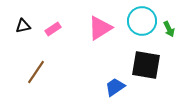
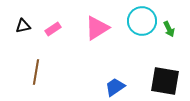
pink triangle: moved 3 px left
black square: moved 19 px right, 16 px down
brown line: rotated 25 degrees counterclockwise
